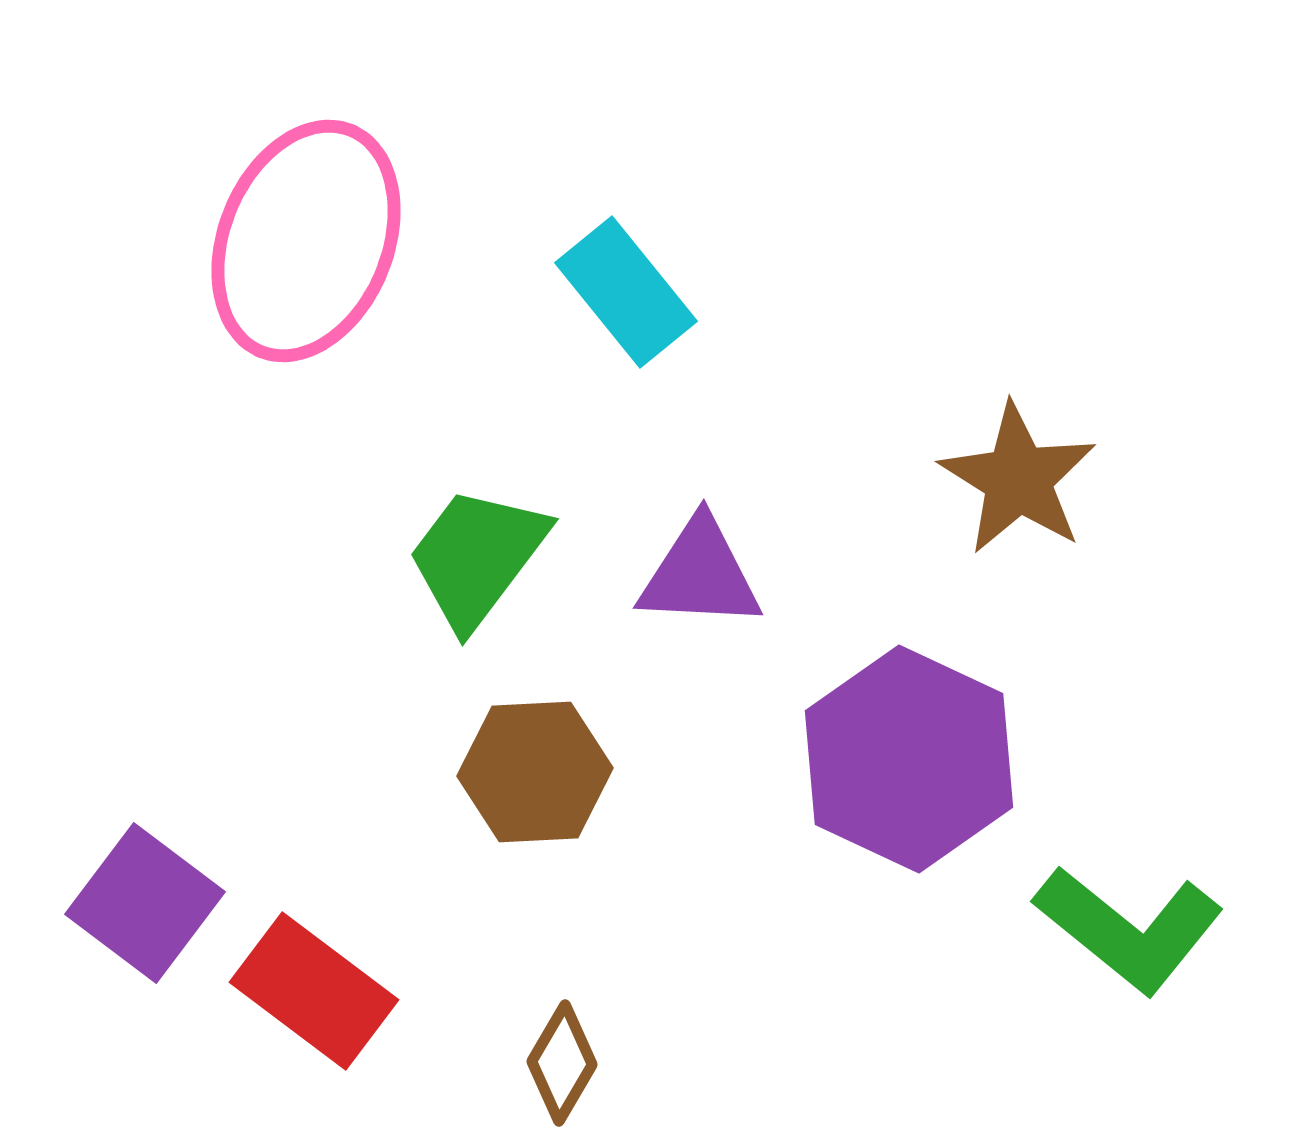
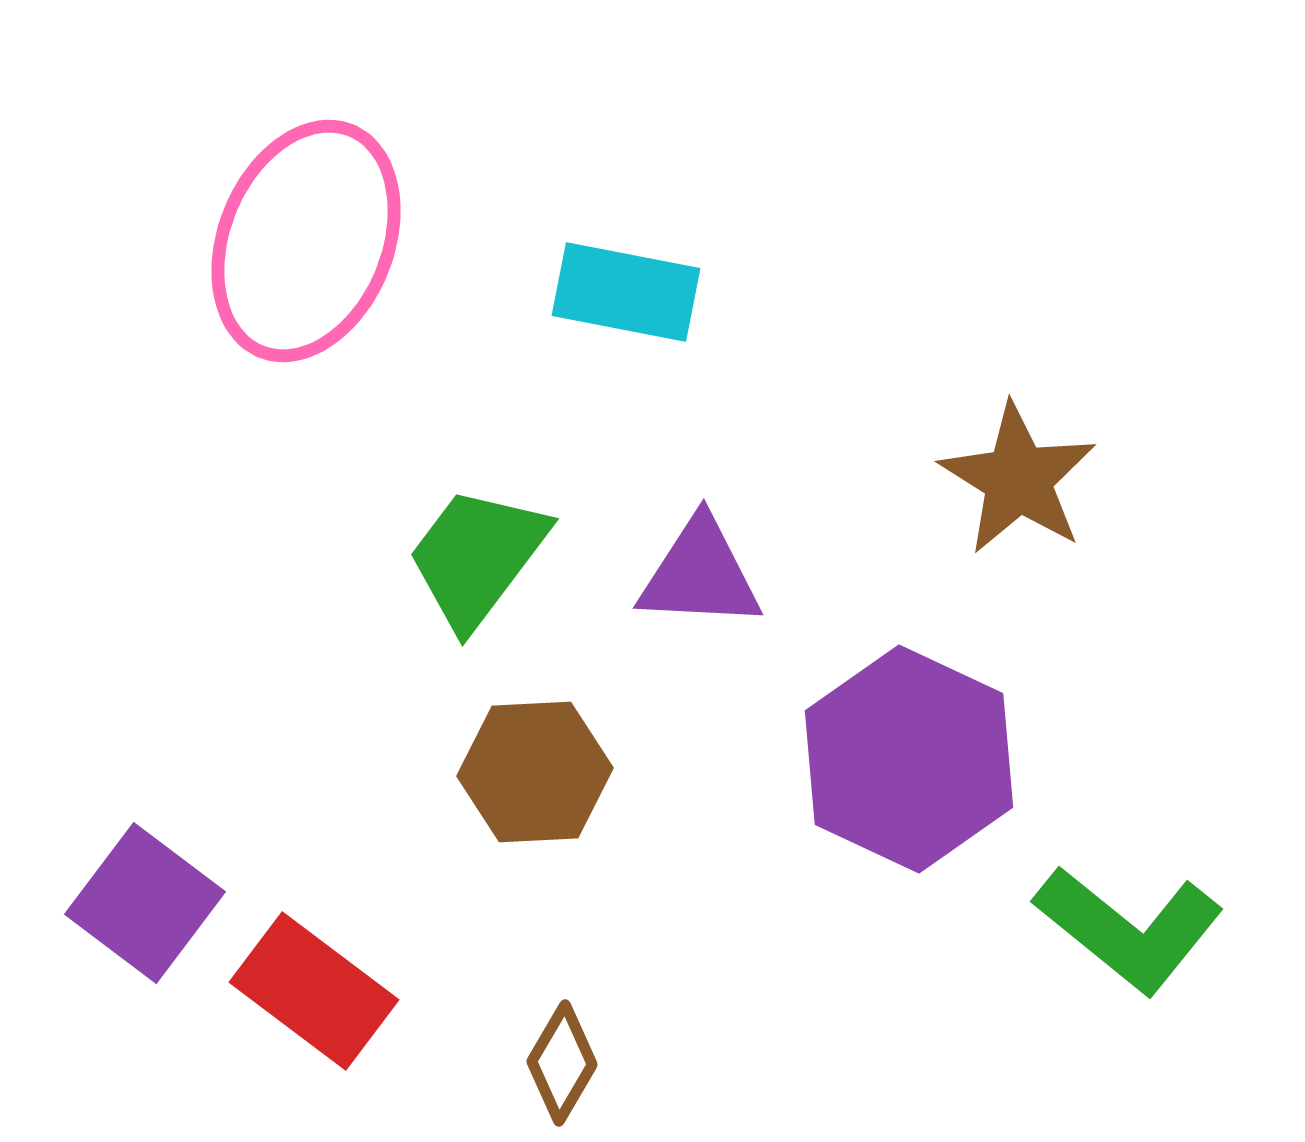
cyan rectangle: rotated 40 degrees counterclockwise
